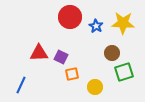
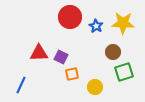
brown circle: moved 1 px right, 1 px up
